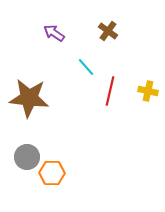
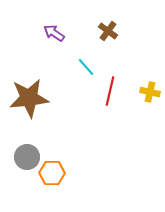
yellow cross: moved 2 px right, 1 px down
brown star: rotated 12 degrees counterclockwise
